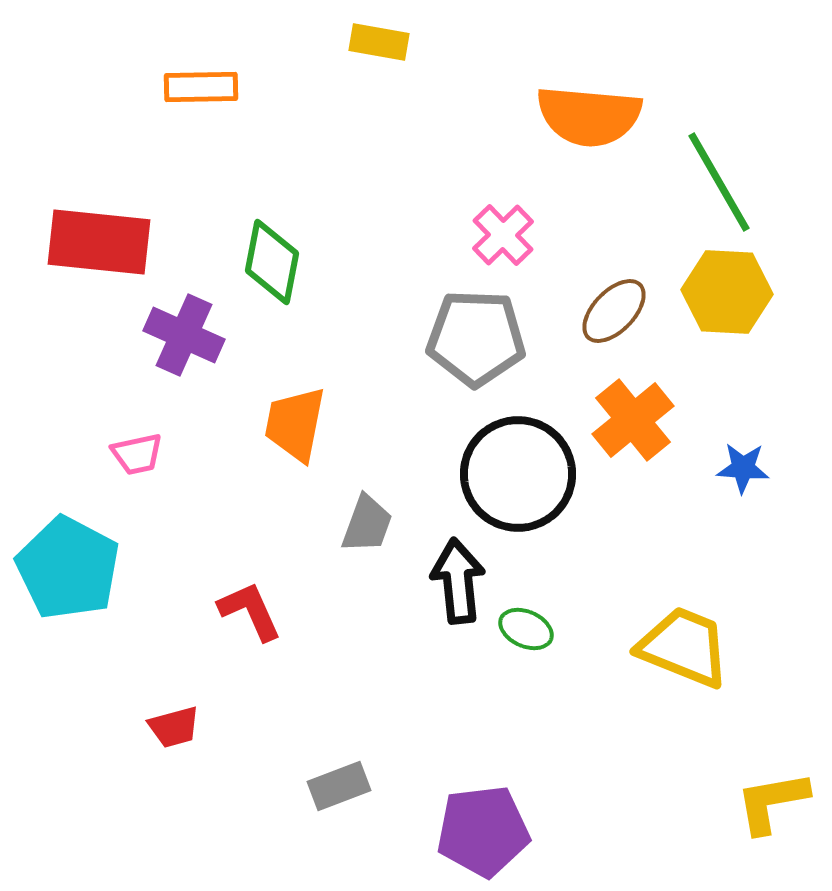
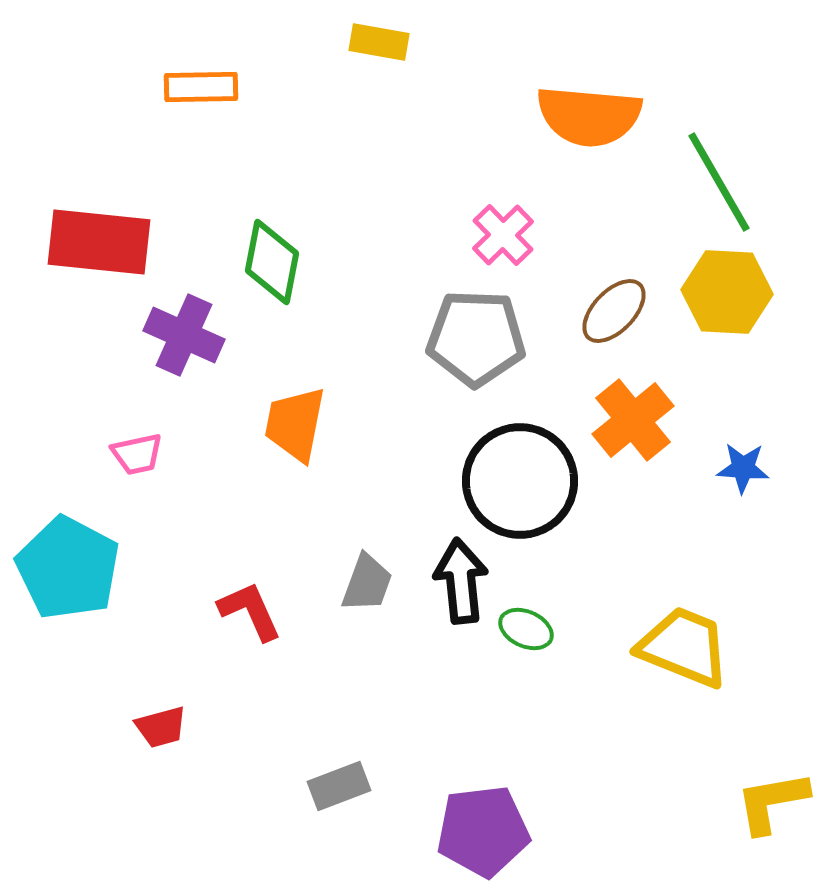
black circle: moved 2 px right, 7 px down
gray trapezoid: moved 59 px down
black arrow: moved 3 px right
red trapezoid: moved 13 px left
